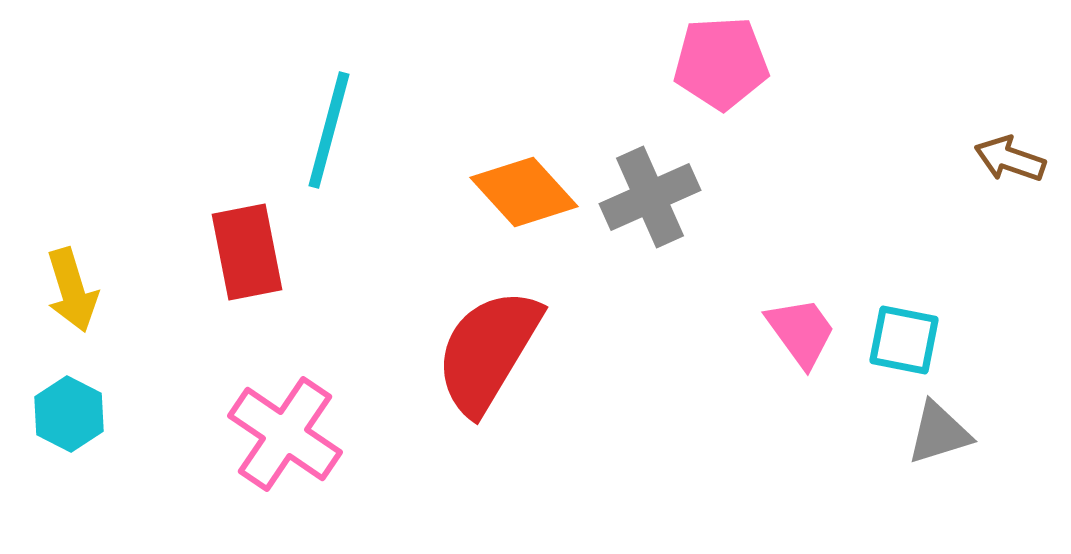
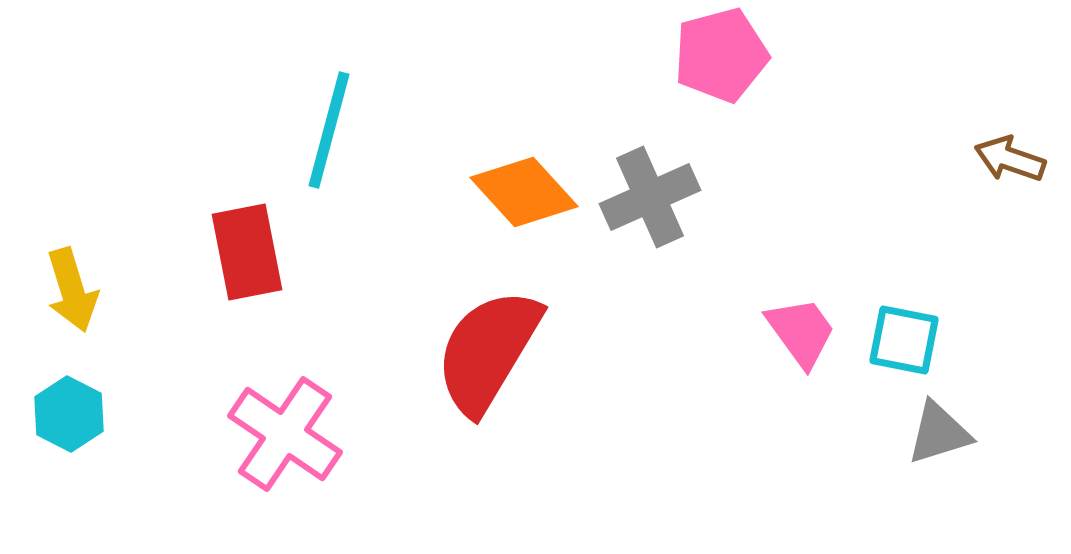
pink pentagon: moved 8 px up; rotated 12 degrees counterclockwise
